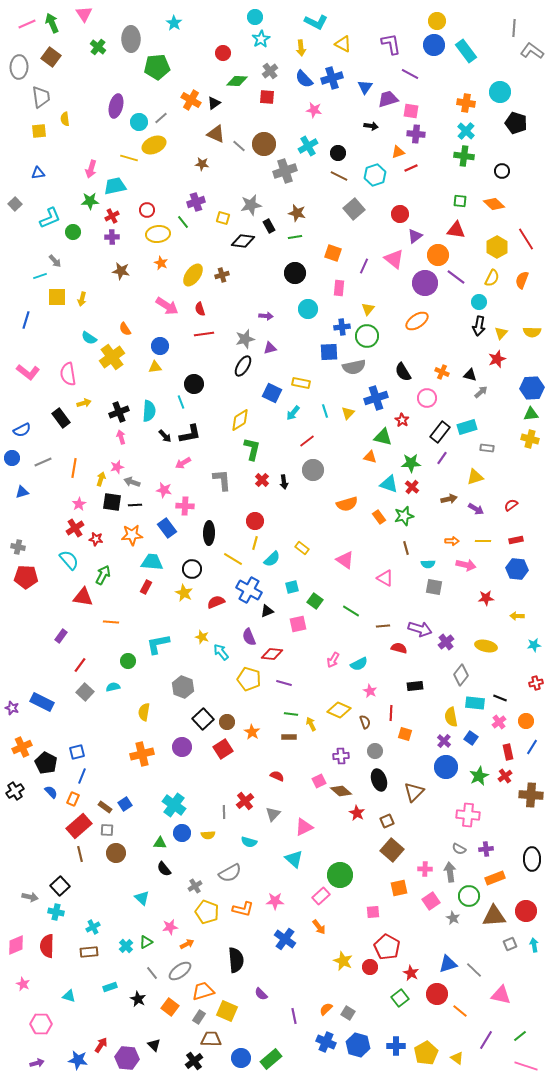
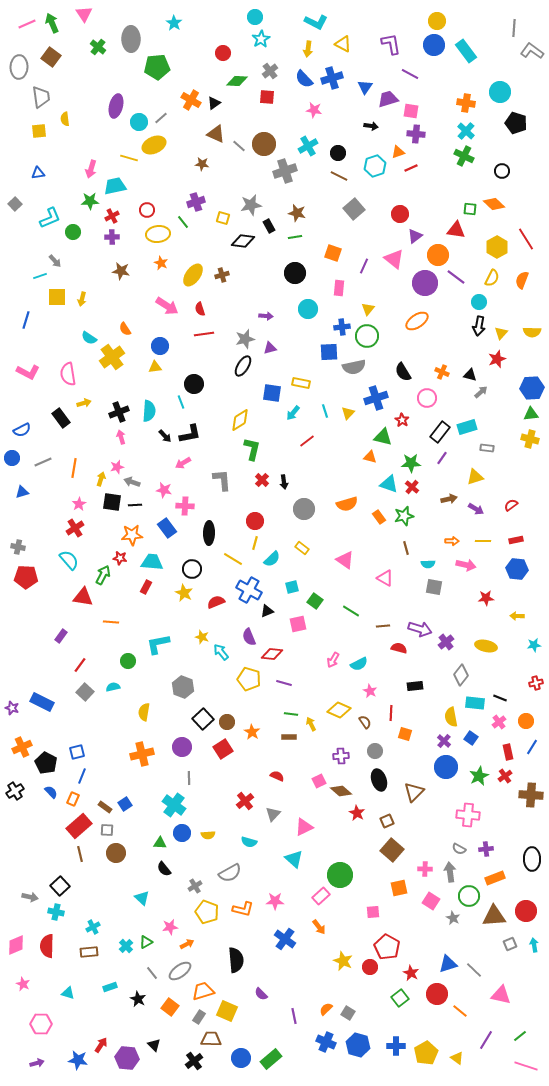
yellow arrow at (301, 48): moved 7 px right, 1 px down; rotated 14 degrees clockwise
green cross at (464, 156): rotated 18 degrees clockwise
cyan hexagon at (375, 175): moved 9 px up
green square at (460, 201): moved 10 px right, 8 px down
pink L-shape at (28, 372): rotated 10 degrees counterclockwise
blue square at (272, 393): rotated 18 degrees counterclockwise
gray circle at (313, 470): moved 9 px left, 39 px down
red star at (96, 539): moved 24 px right, 19 px down
brown semicircle at (365, 722): rotated 16 degrees counterclockwise
gray line at (224, 812): moved 35 px left, 34 px up
pink square at (431, 901): rotated 24 degrees counterclockwise
cyan triangle at (69, 996): moved 1 px left, 3 px up
